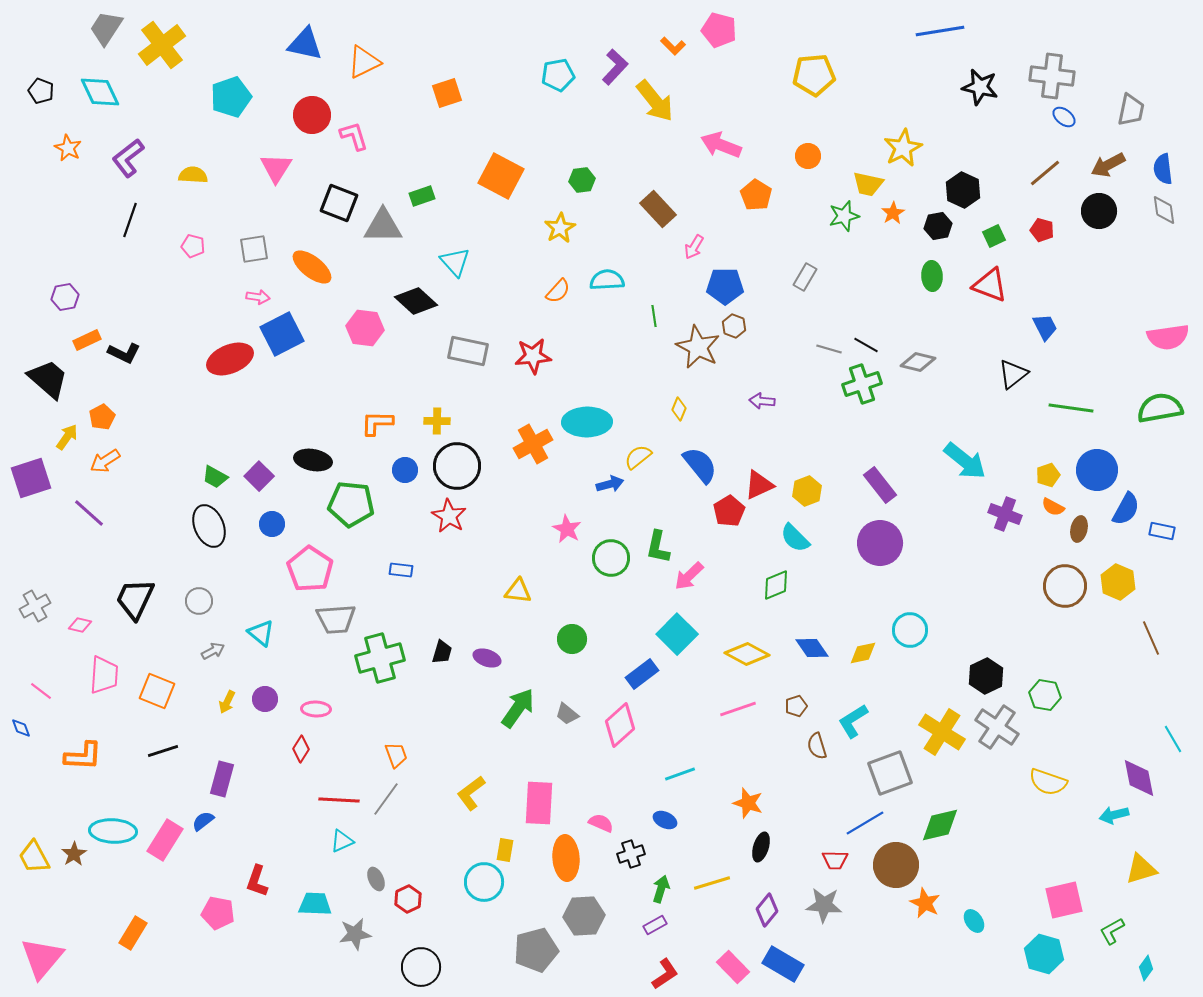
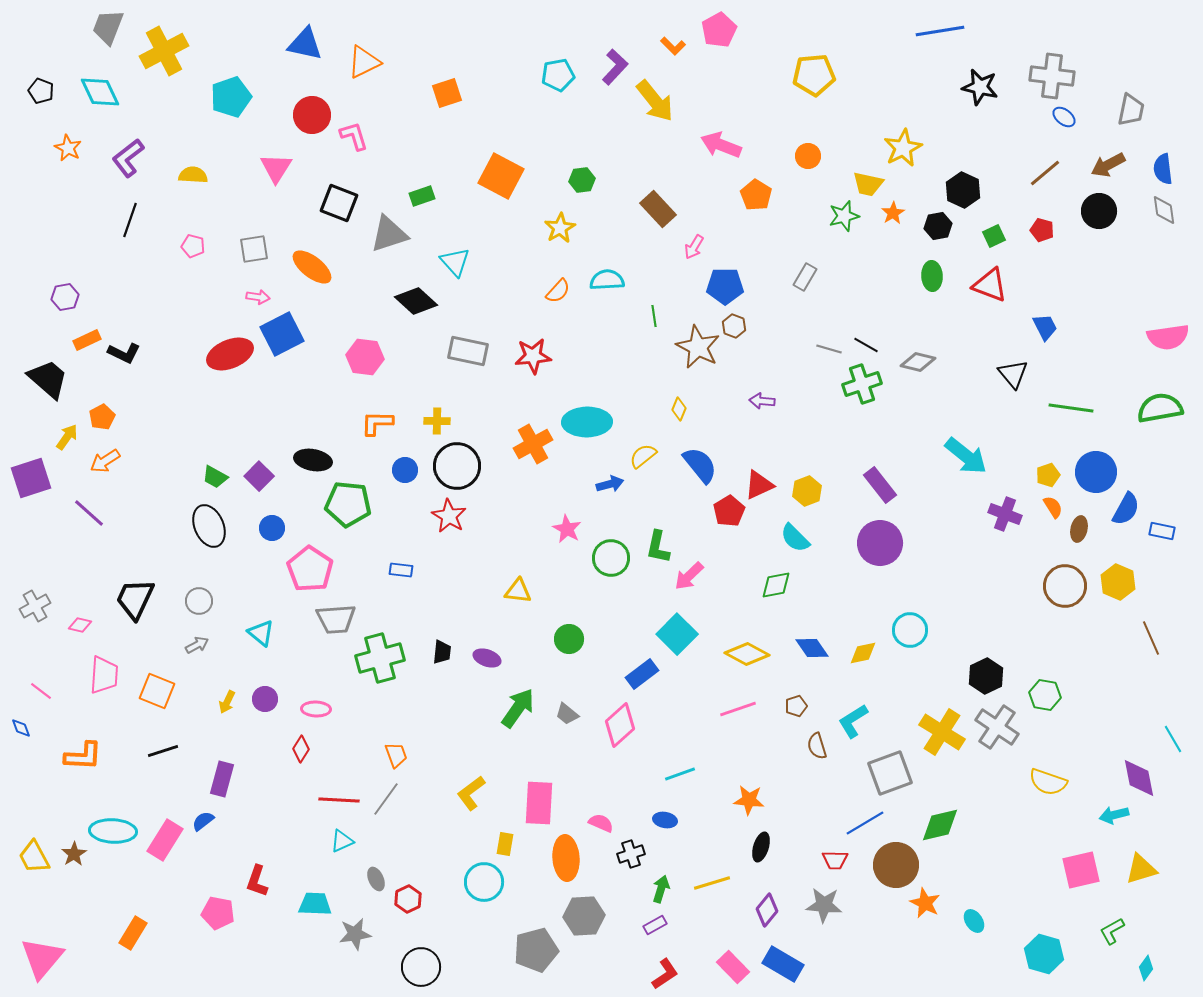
gray trapezoid at (106, 28): moved 2 px right, 1 px up; rotated 12 degrees counterclockwise
pink pentagon at (719, 30): rotated 28 degrees clockwise
yellow cross at (162, 45): moved 2 px right, 6 px down; rotated 9 degrees clockwise
gray triangle at (383, 226): moved 6 px right, 8 px down; rotated 18 degrees counterclockwise
pink hexagon at (365, 328): moved 29 px down
red ellipse at (230, 359): moved 5 px up
black triangle at (1013, 374): rotated 32 degrees counterclockwise
yellow semicircle at (638, 457): moved 5 px right, 1 px up
cyan arrow at (965, 461): moved 1 px right, 5 px up
blue circle at (1097, 470): moved 1 px left, 2 px down
green pentagon at (351, 504): moved 3 px left
orange semicircle at (1053, 507): rotated 150 degrees counterclockwise
blue circle at (272, 524): moved 4 px down
green diamond at (776, 585): rotated 12 degrees clockwise
green circle at (572, 639): moved 3 px left
gray arrow at (213, 651): moved 16 px left, 6 px up
black trapezoid at (442, 652): rotated 10 degrees counterclockwise
orange star at (748, 803): moved 1 px right, 3 px up; rotated 12 degrees counterclockwise
blue ellipse at (665, 820): rotated 15 degrees counterclockwise
yellow rectangle at (505, 850): moved 6 px up
pink square at (1064, 900): moved 17 px right, 30 px up
